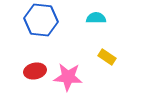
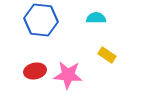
yellow rectangle: moved 2 px up
pink star: moved 2 px up
